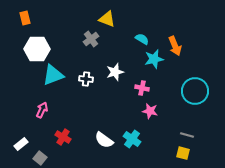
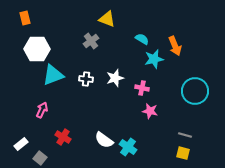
gray cross: moved 2 px down
white star: moved 6 px down
gray line: moved 2 px left
cyan cross: moved 4 px left, 8 px down
